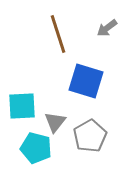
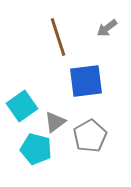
brown line: moved 3 px down
blue square: rotated 24 degrees counterclockwise
cyan square: rotated 32 degrees counterclockwise
gray triangle: rotated 15 degrees clockwise
cyan pentagon: moved 1 px down
